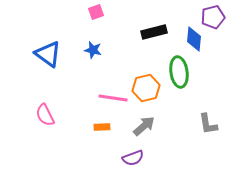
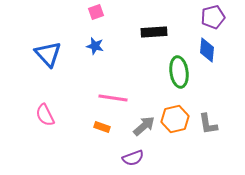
black rectangle: rotated 10 degrees clockwise
blue diamond: moved 13 px right, 11 px down
blue star: moved 2 px right, 4 px up
blue triangle: rotated 12 degrees clockwise
orange hexagon: moved 29 px right, 31 px down
orange rectangle: rotated 21 degrees clockwise
